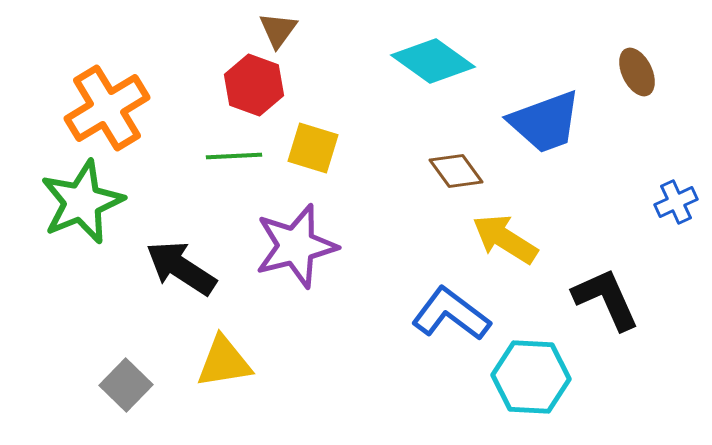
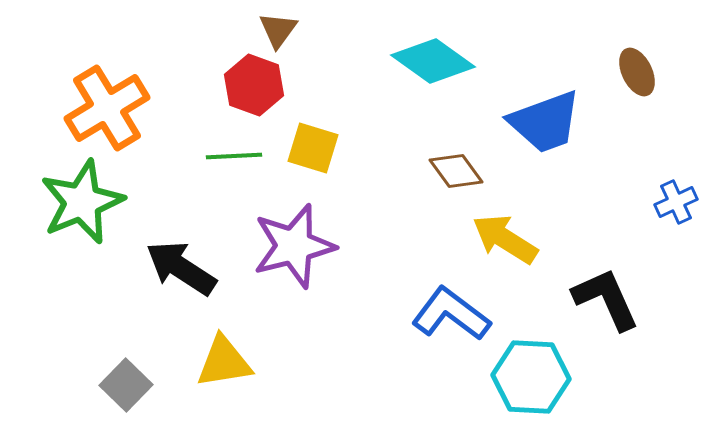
purple star: moved 2 px left
